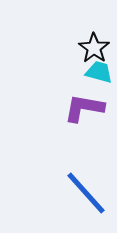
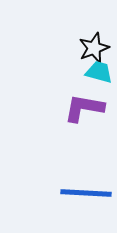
black star: rotated 16 degrees clockwise
blue line: rotated 45 degrees counterclockwise
